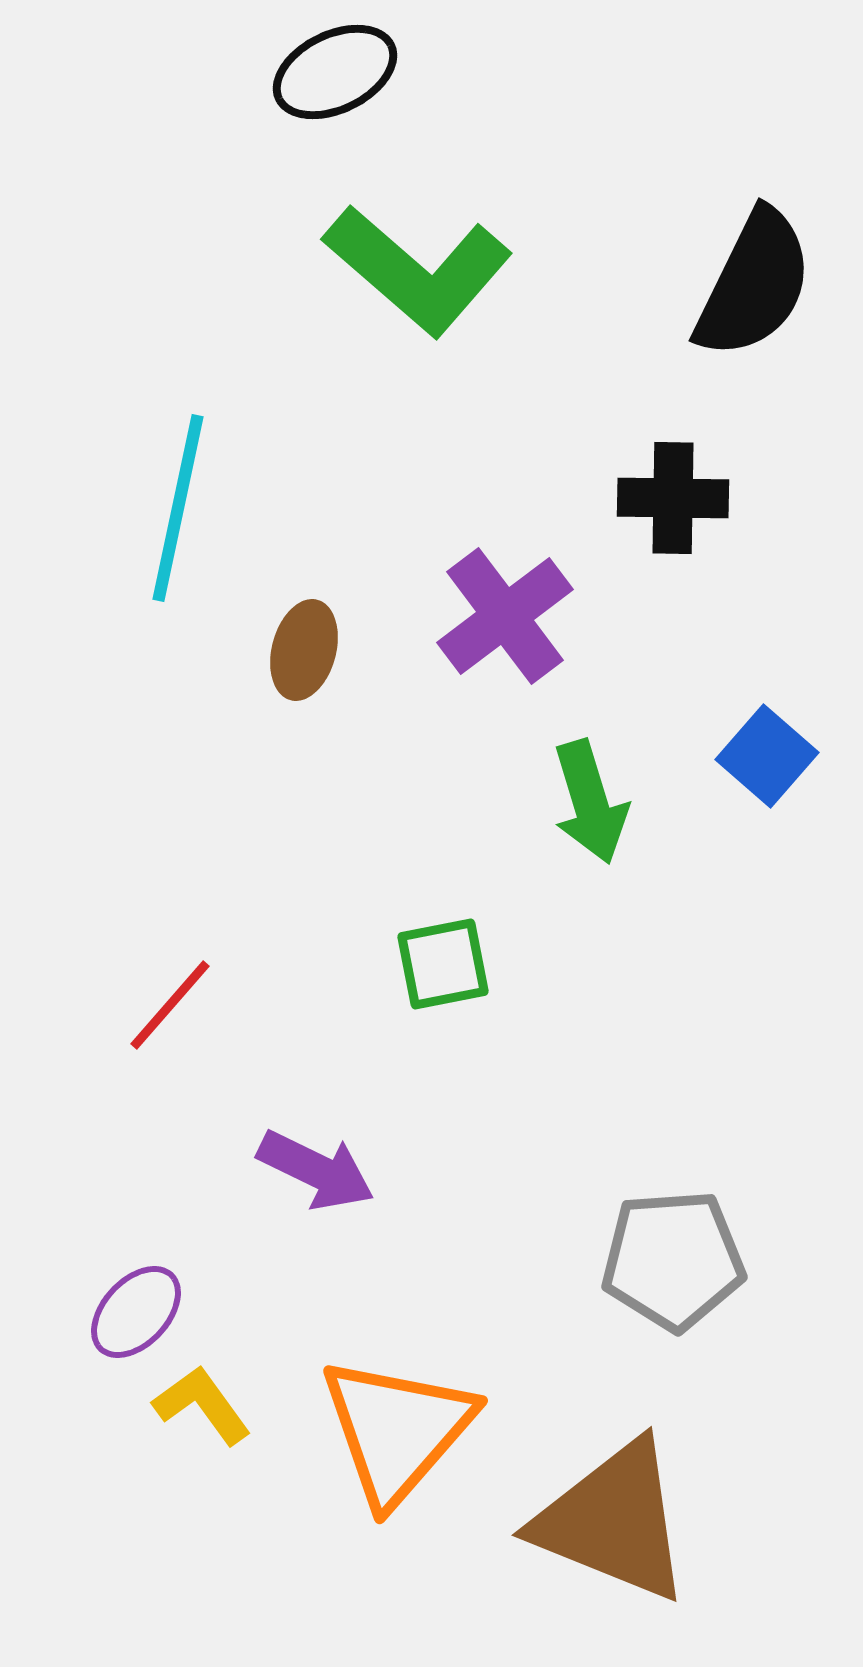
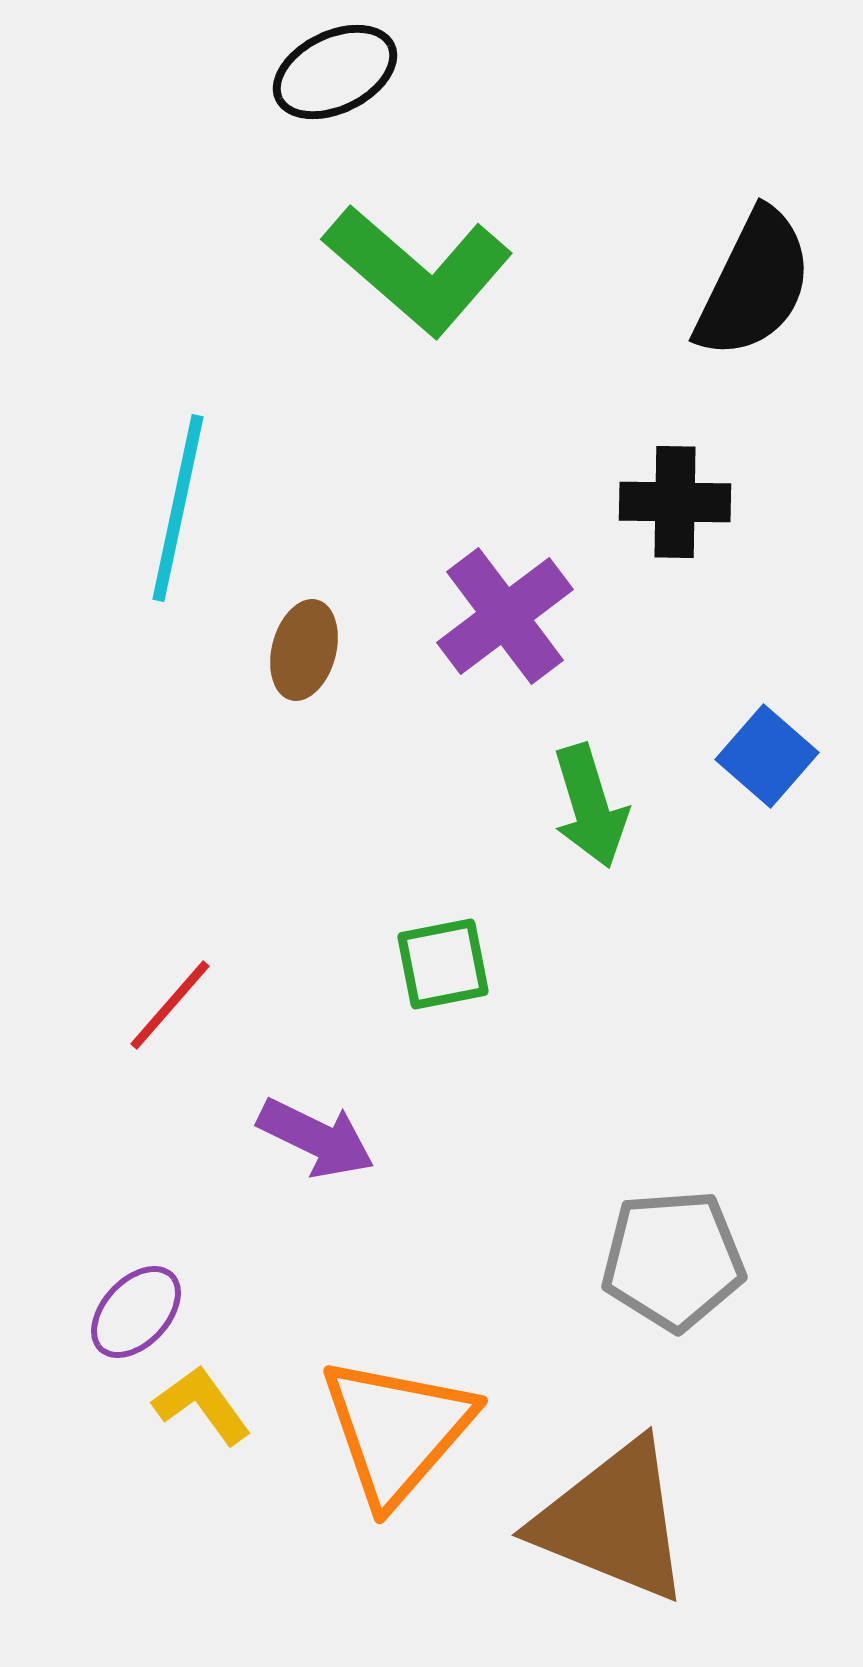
black cross: moved 2 px right, 4 px down
green arrow: moved 4 px down
purple arrow: moved 32 px up
